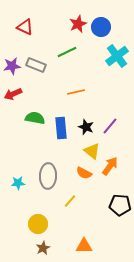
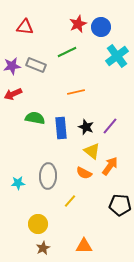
red triangle: rotated 18 degrees counterclockwise
